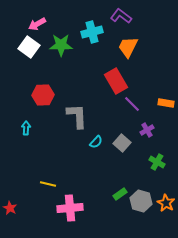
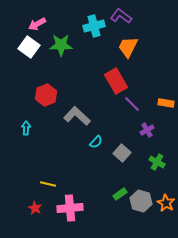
cyan cross: moved 2 px right, 6 px up
red hexagon: moved 3 px right; rotated 20 degrees counterclockwise
gray L-shape: rotated 44 degrees counterclockwise
gray square: moved 10 px down
red star: moved 25 px right
